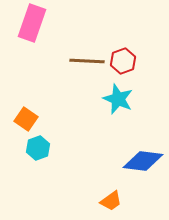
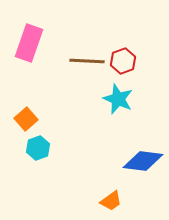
pink rectangle: moved 3 px left, 20 px down
orange square: rotated 15 degrees clockwise
